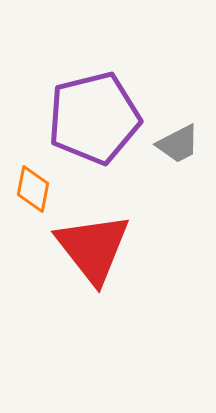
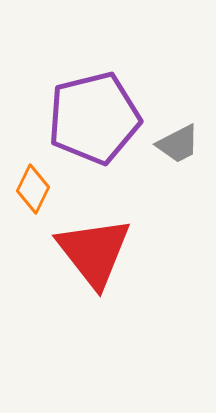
orange diamond: rotated 15 degrees clockwise
red triangle: moved 1 px right, 4 px down
